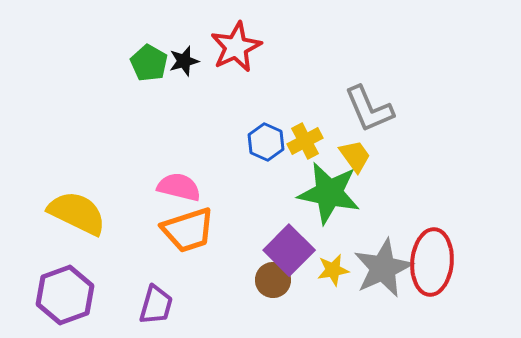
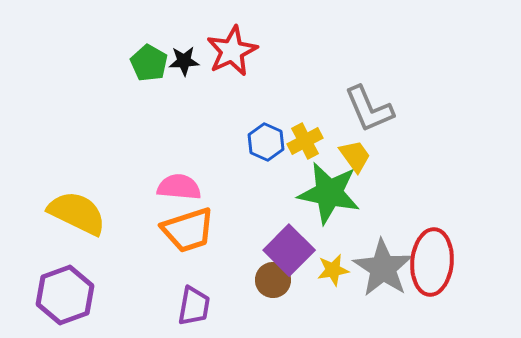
red star: moved 4 px left, 4 px down
black star: rotated 12 degrees clockwise
pink semicircle: rotated 9 degrees counterclockwise
gray star: rotated 14 degrees counterclockwise
purple trapezoid: moved 38 px right, 1 px down; rotated 6 degrees counterclockwise
